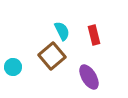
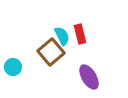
cyan semicircle: moved 5 px down
red rectangle: moved 14 px left, 1 px up
brown square: moved 1 px left, 4 px up
